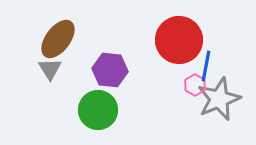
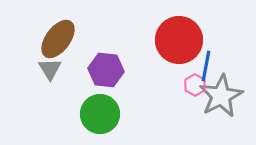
purple hexagon: moved 4 px left
gray star: moved 2 px right, 3 px up; rotated 6 degrees counterclockwise
green circle: moved 2 px right, 4 px down
